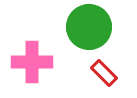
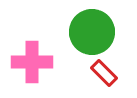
green circle: moved 3 px right, 5 px down
